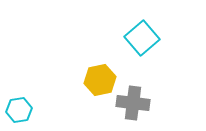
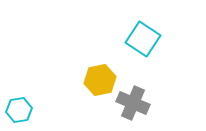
cyan square: moved 1 px right, 1 px down; rotated 16 degrees counterclockwise
gray cross: rotated 16 degrees clockwise
